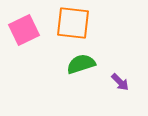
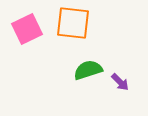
pink square: moved 3 px right, 1 px up
green semicircle: moved 7 px right, 6 px down
